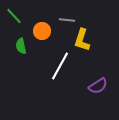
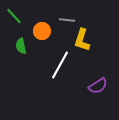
white line: moved 1 px up
